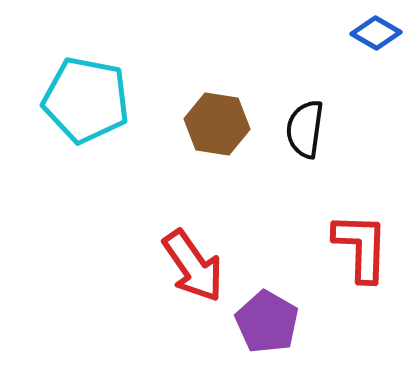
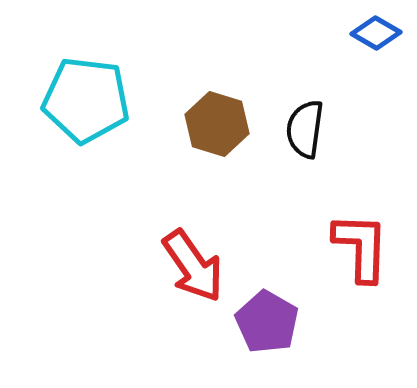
cyan pentagon: rotated 4 degrees counterclockwise
brown hexagon: rotated 8 degrees clockwise
